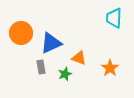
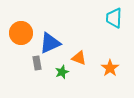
blue triangle: moved 1 px left
gray rectangle: moved 4 px left, 4 px up
green star: moved 3 px left, 2 px up
